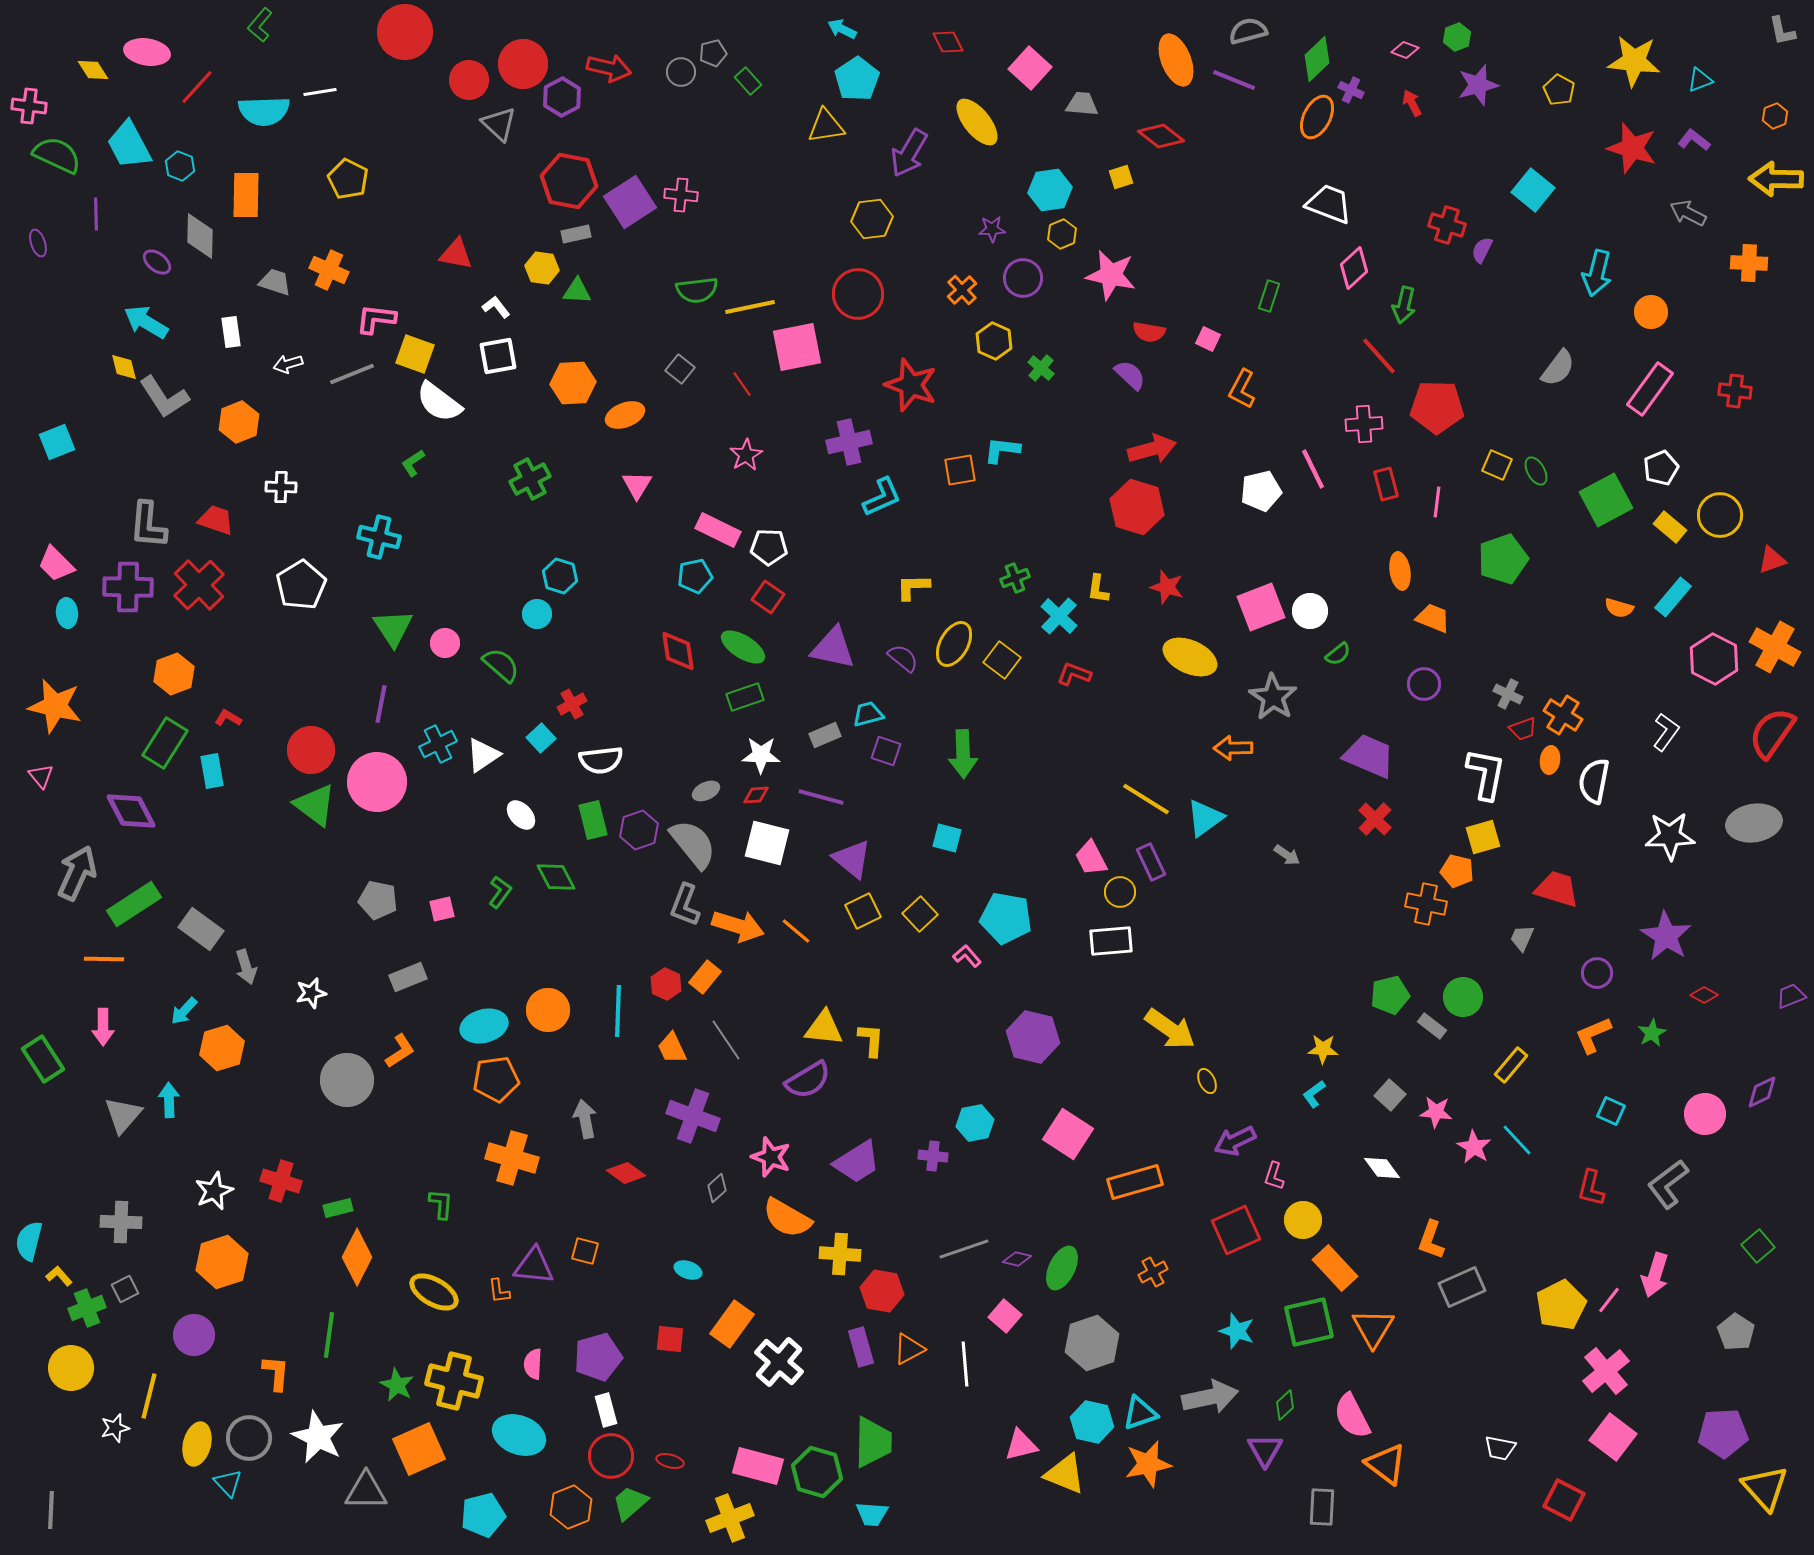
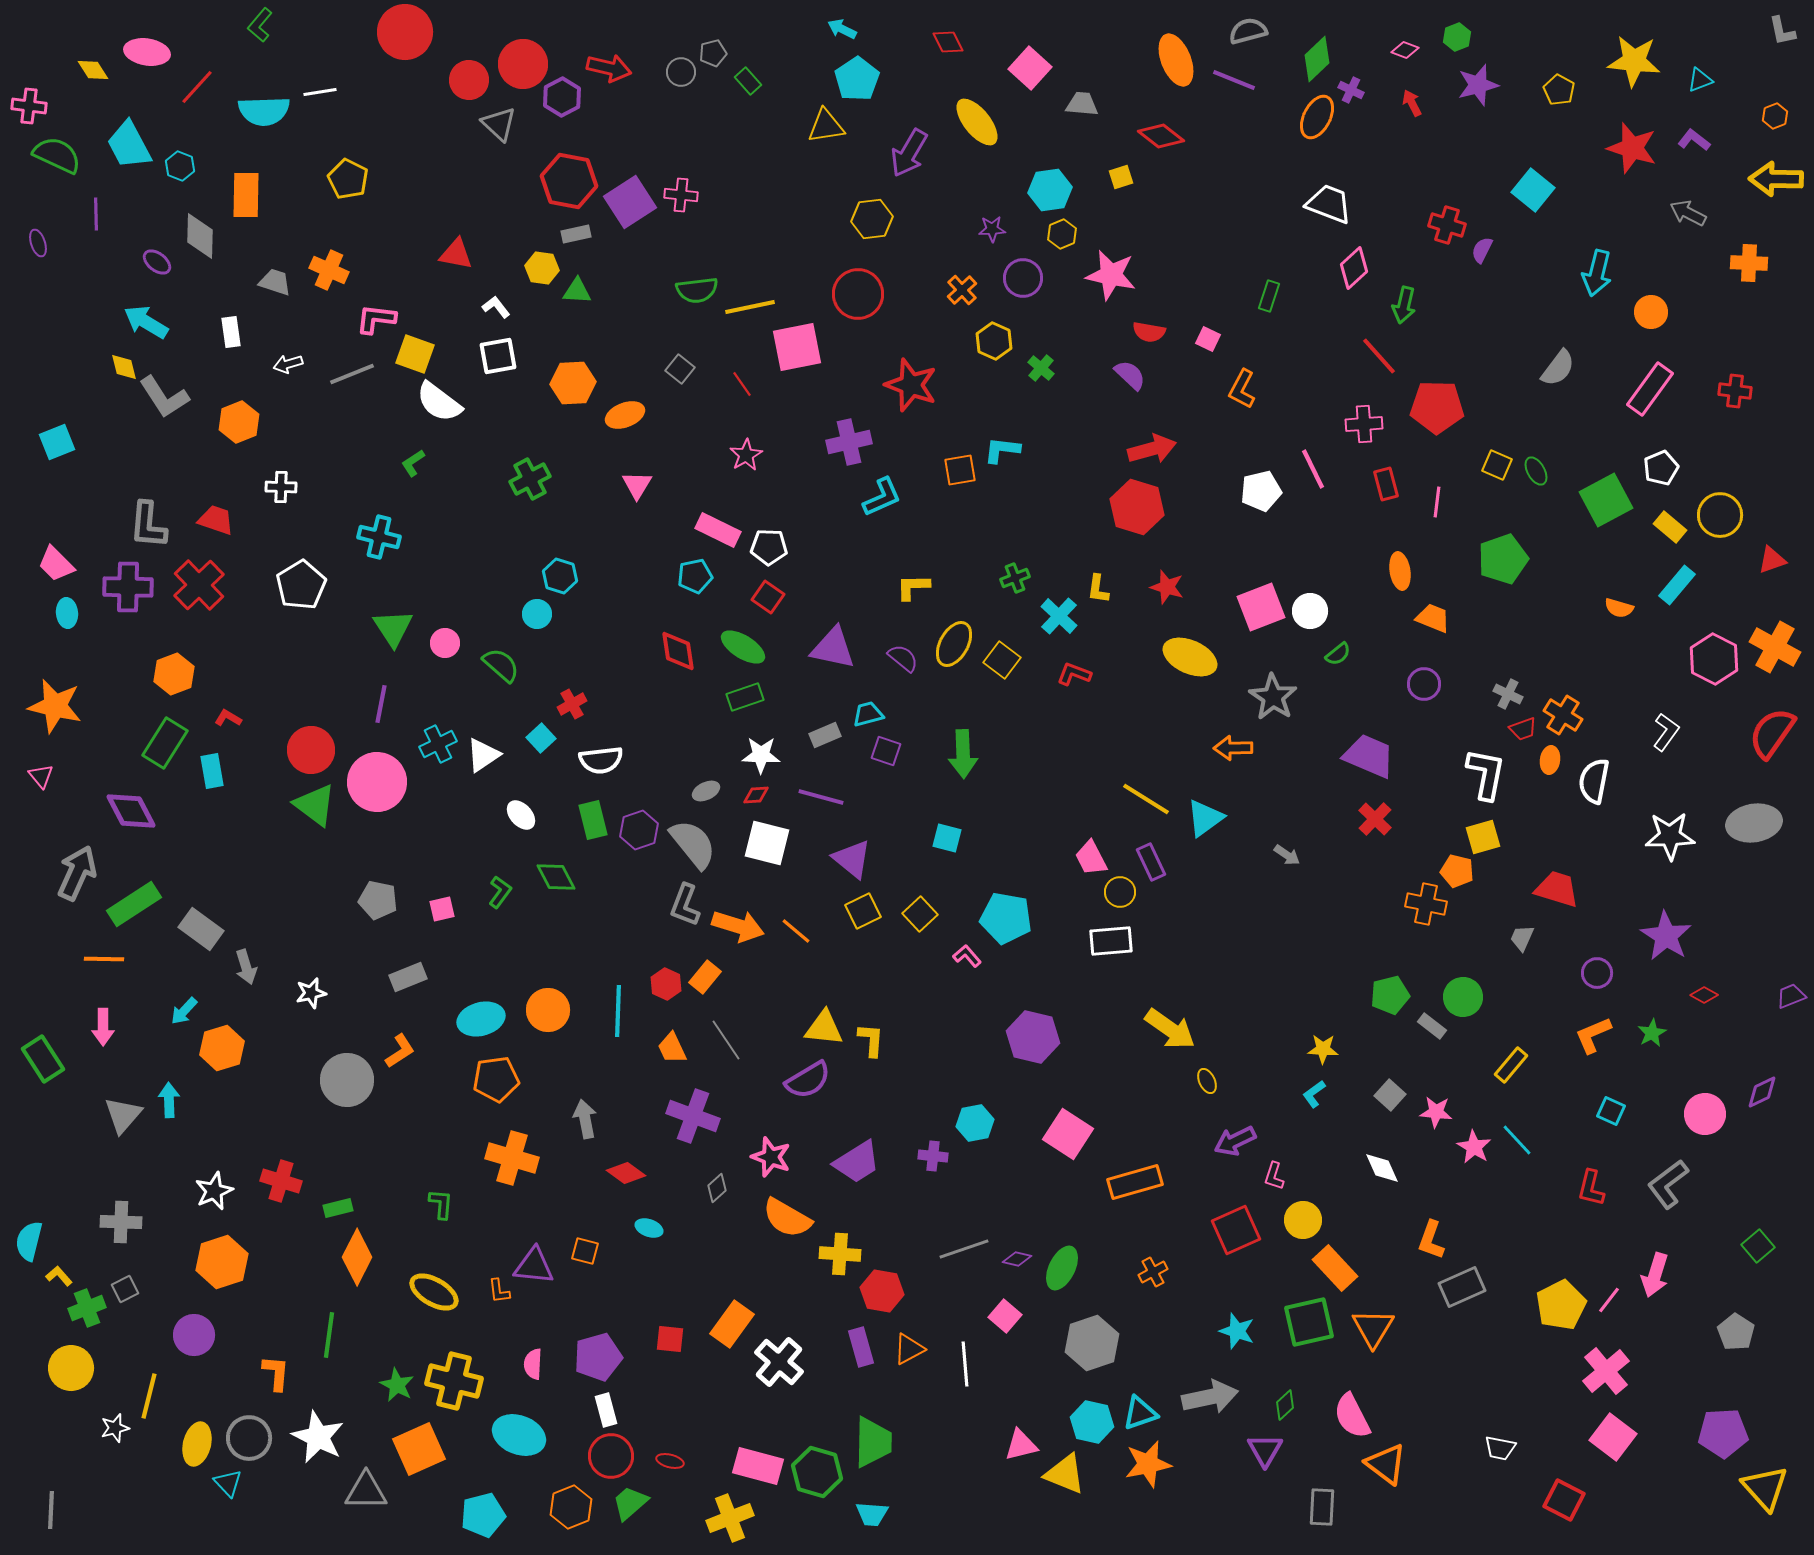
cyan rectangle at (1673, 597): moved 4 px right, 12 px up
cyan ellipse at (484, 1026): moved 3 px left, 7 px up
white diamond at (1382, 1168): rotated 12 degrees clockwise
cyan ellipse at (688, 1270): moved 39 px left, 42 px up
